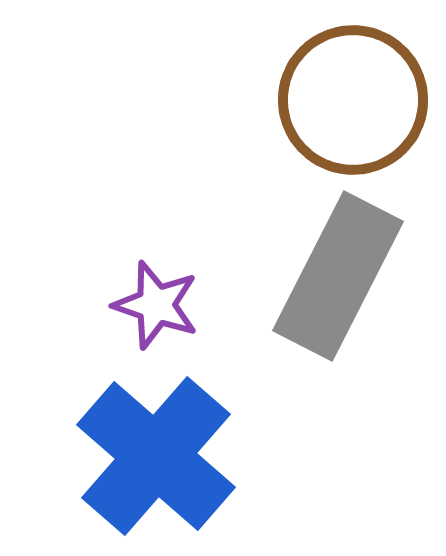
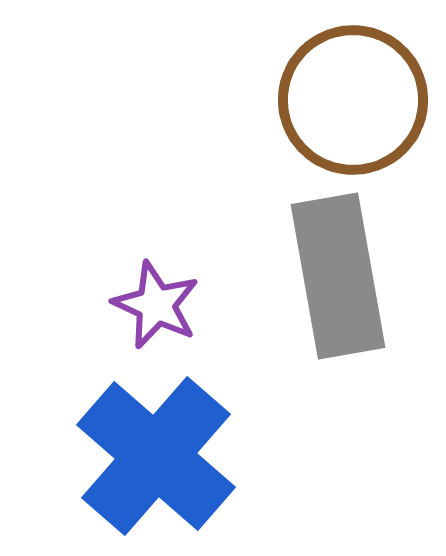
gray rectangle: rotated 37 degrees counterclockwise
purple star: rotated 6 degrees clockwise
